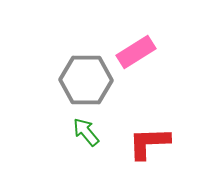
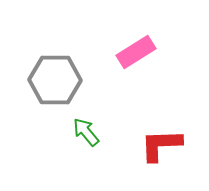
gray hexagon: moved 31 px left
red L-shape: moved 12 px right, 2 px down
